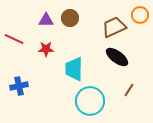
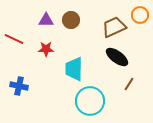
brown circle: moved 1 px right, 2 px down
blue cross: rotated 24 degrees clockwise
brown line: moved 6 px up
